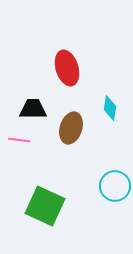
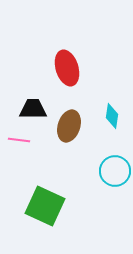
cyan diamond: moved 2 px right, 8 px down
brown ellipse: moved 2 px left, 2 px up
cyan circle: moved 15 px up
